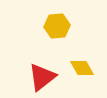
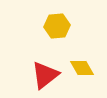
red triangle: moved 3 px right, 2 px up
